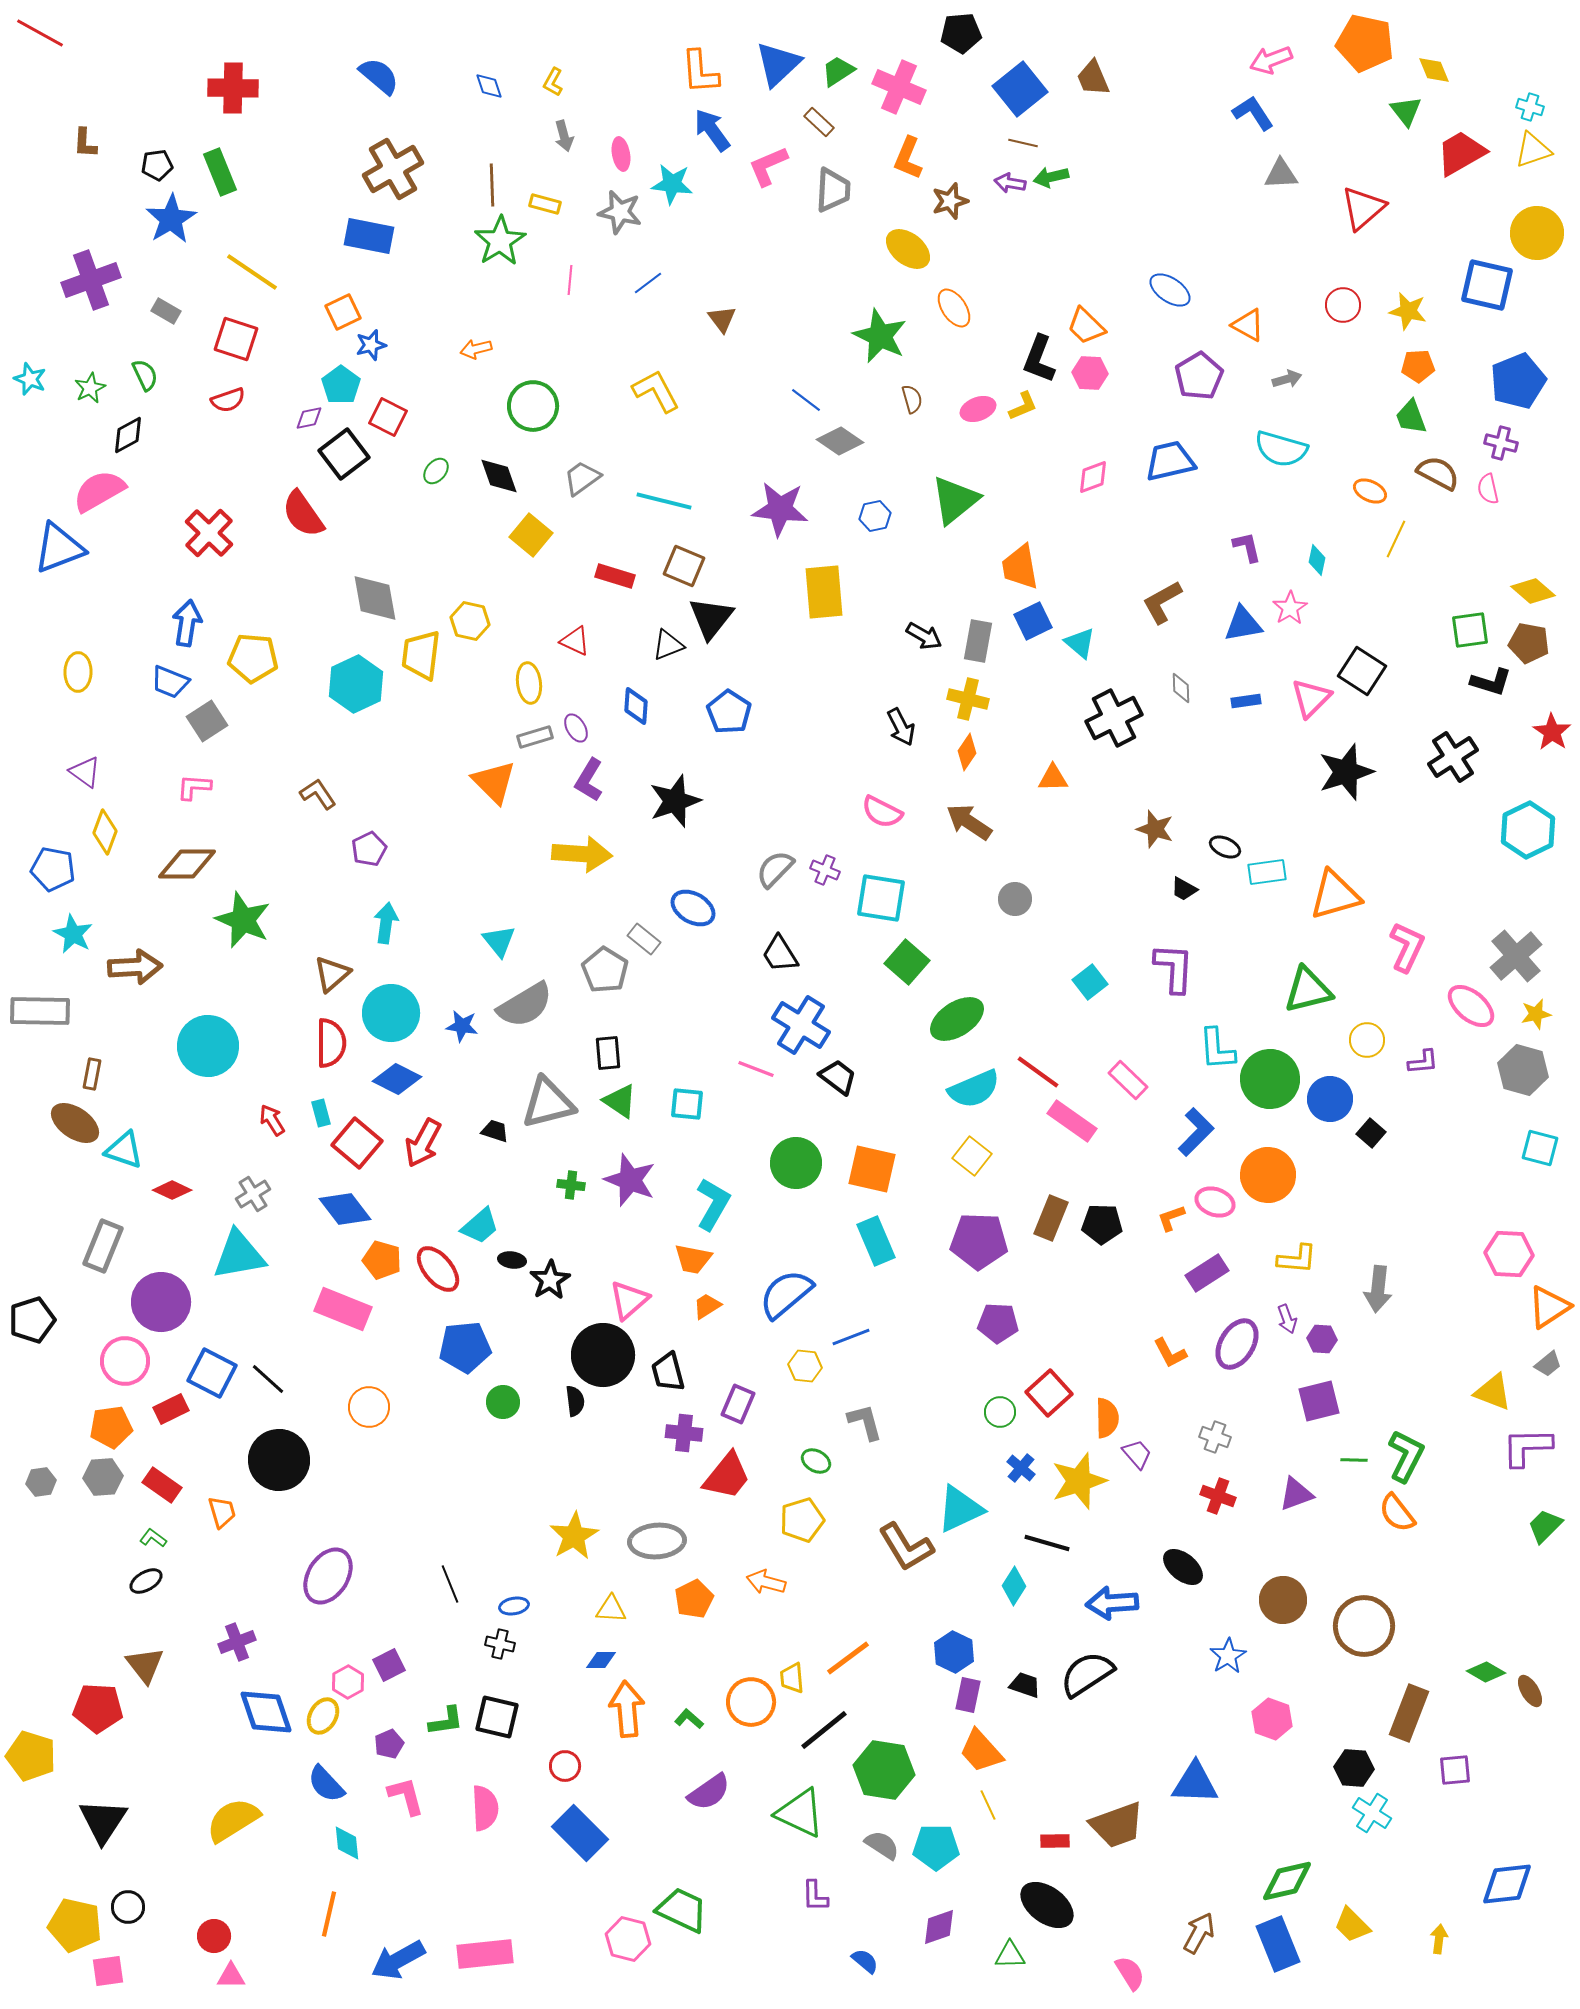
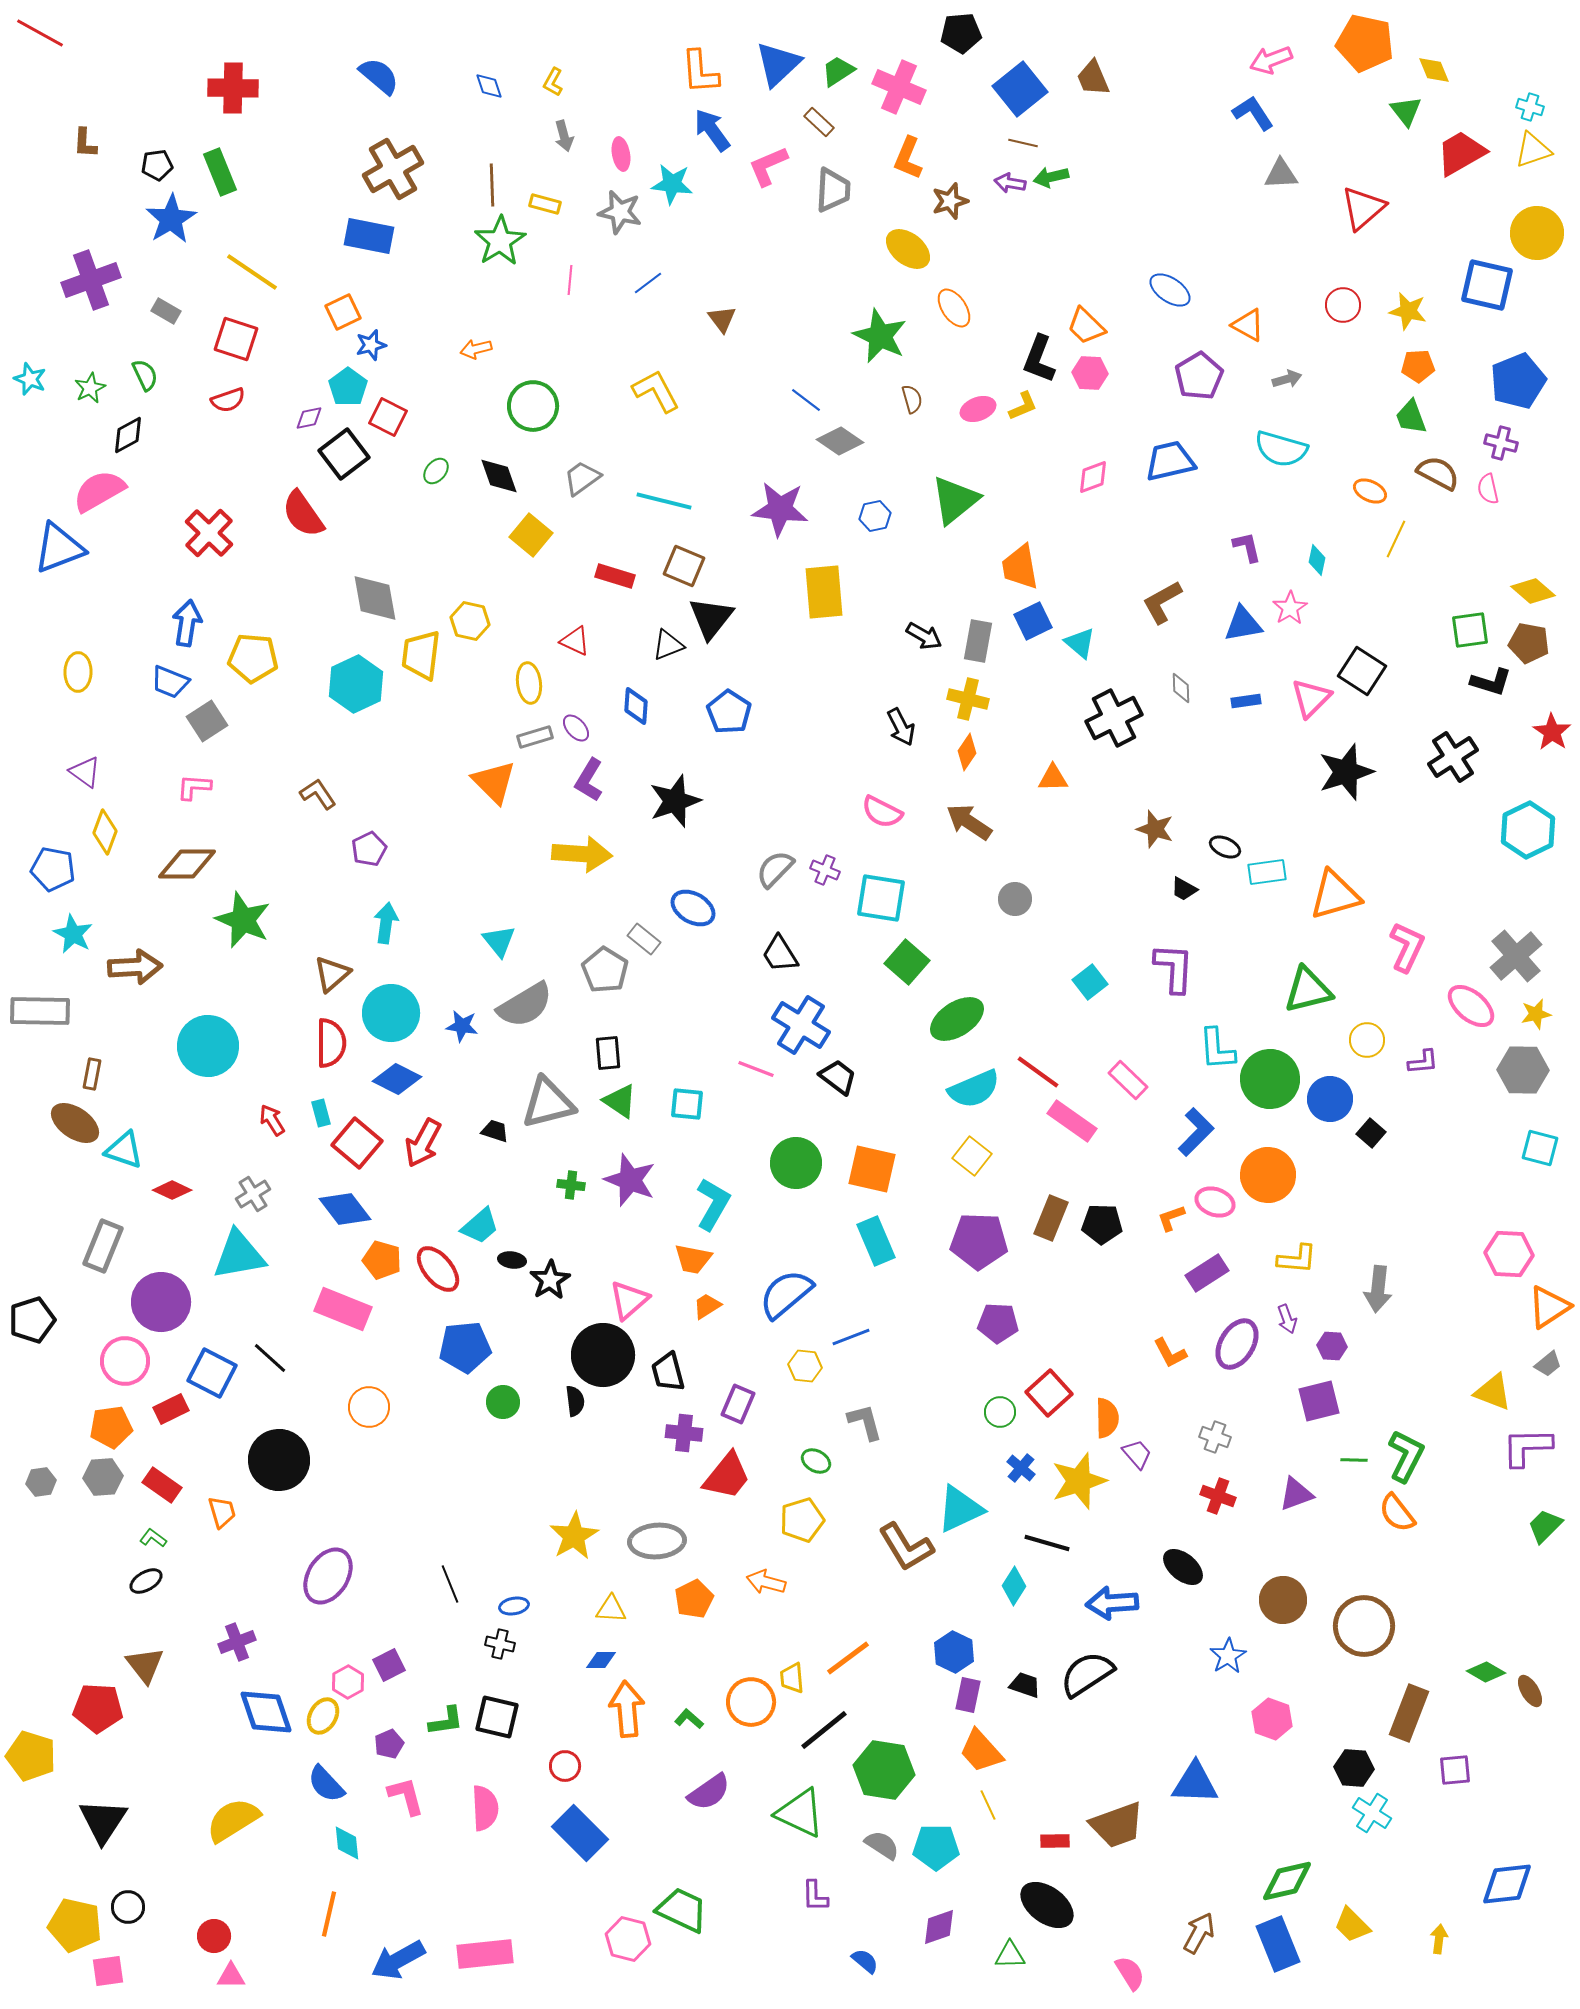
cyan pentagon at (341, 385): moved 7 px right, 2 px down
purple ellipse at (576, 728): rotated 12 degrees counterclockwise
gray hexagon at (1523, 1070): rotated 15 degrees counterclockwise
purple hexagon at (1322, 1339): moved 10 px right, 7 px down
black line at (268, 1379): moved 2 px right, 21 px up
